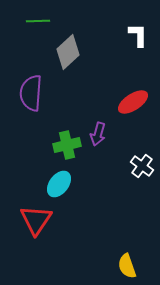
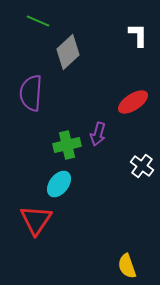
green line: rotated 25 degrees clockwise
